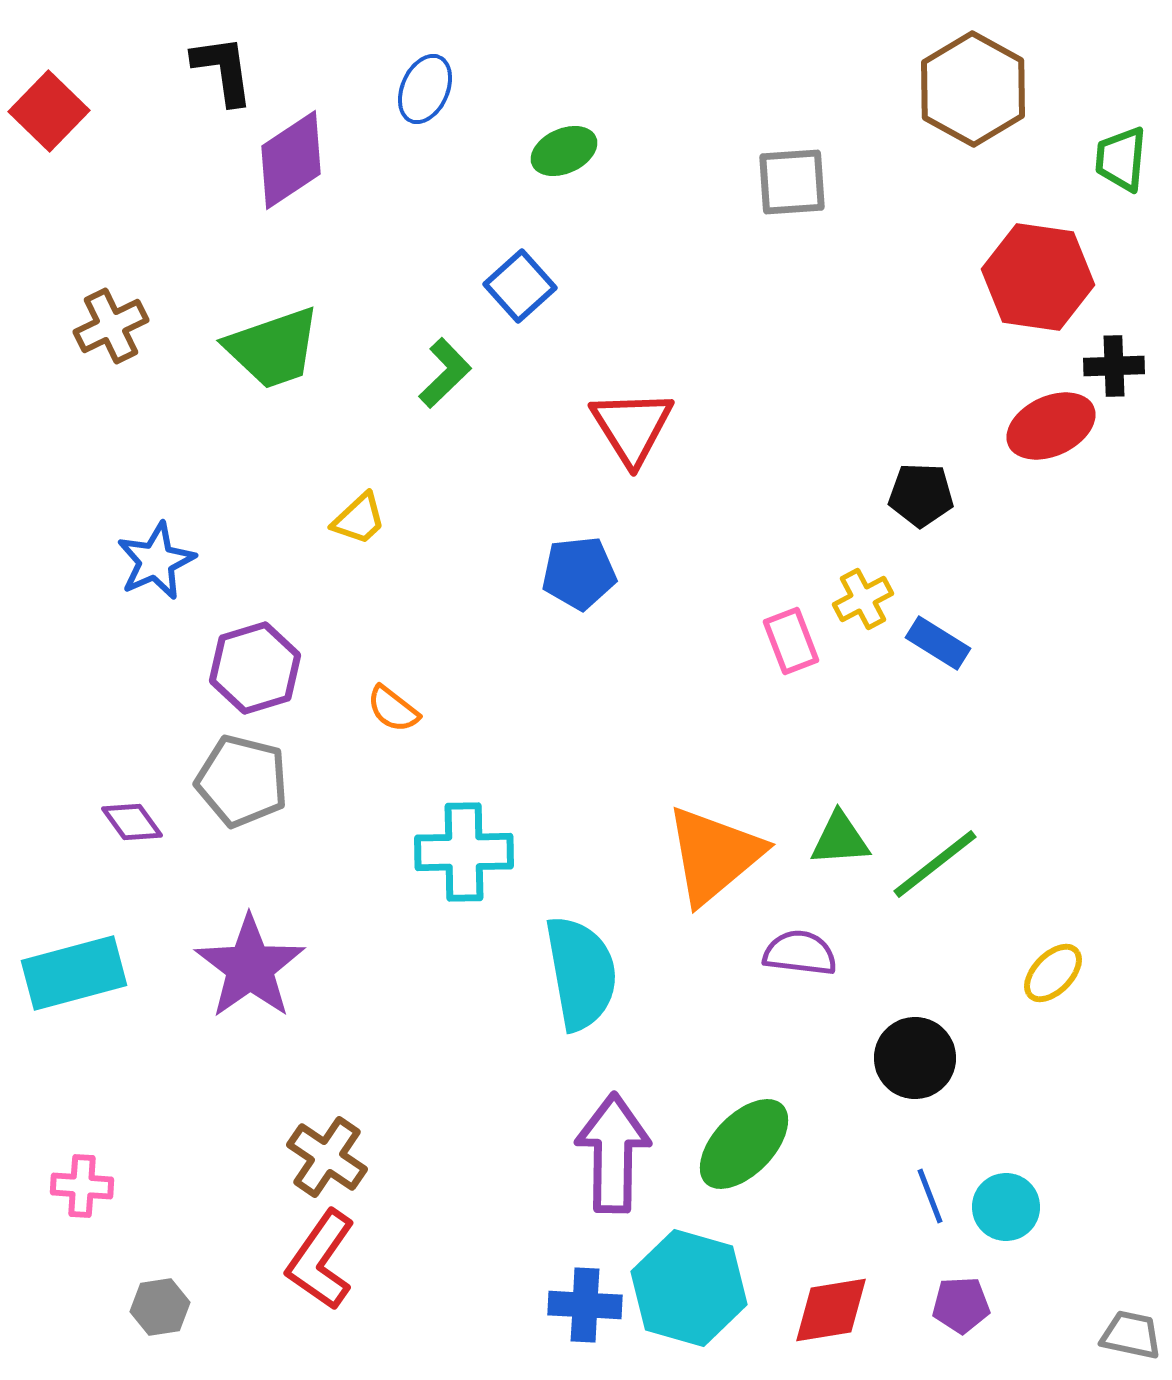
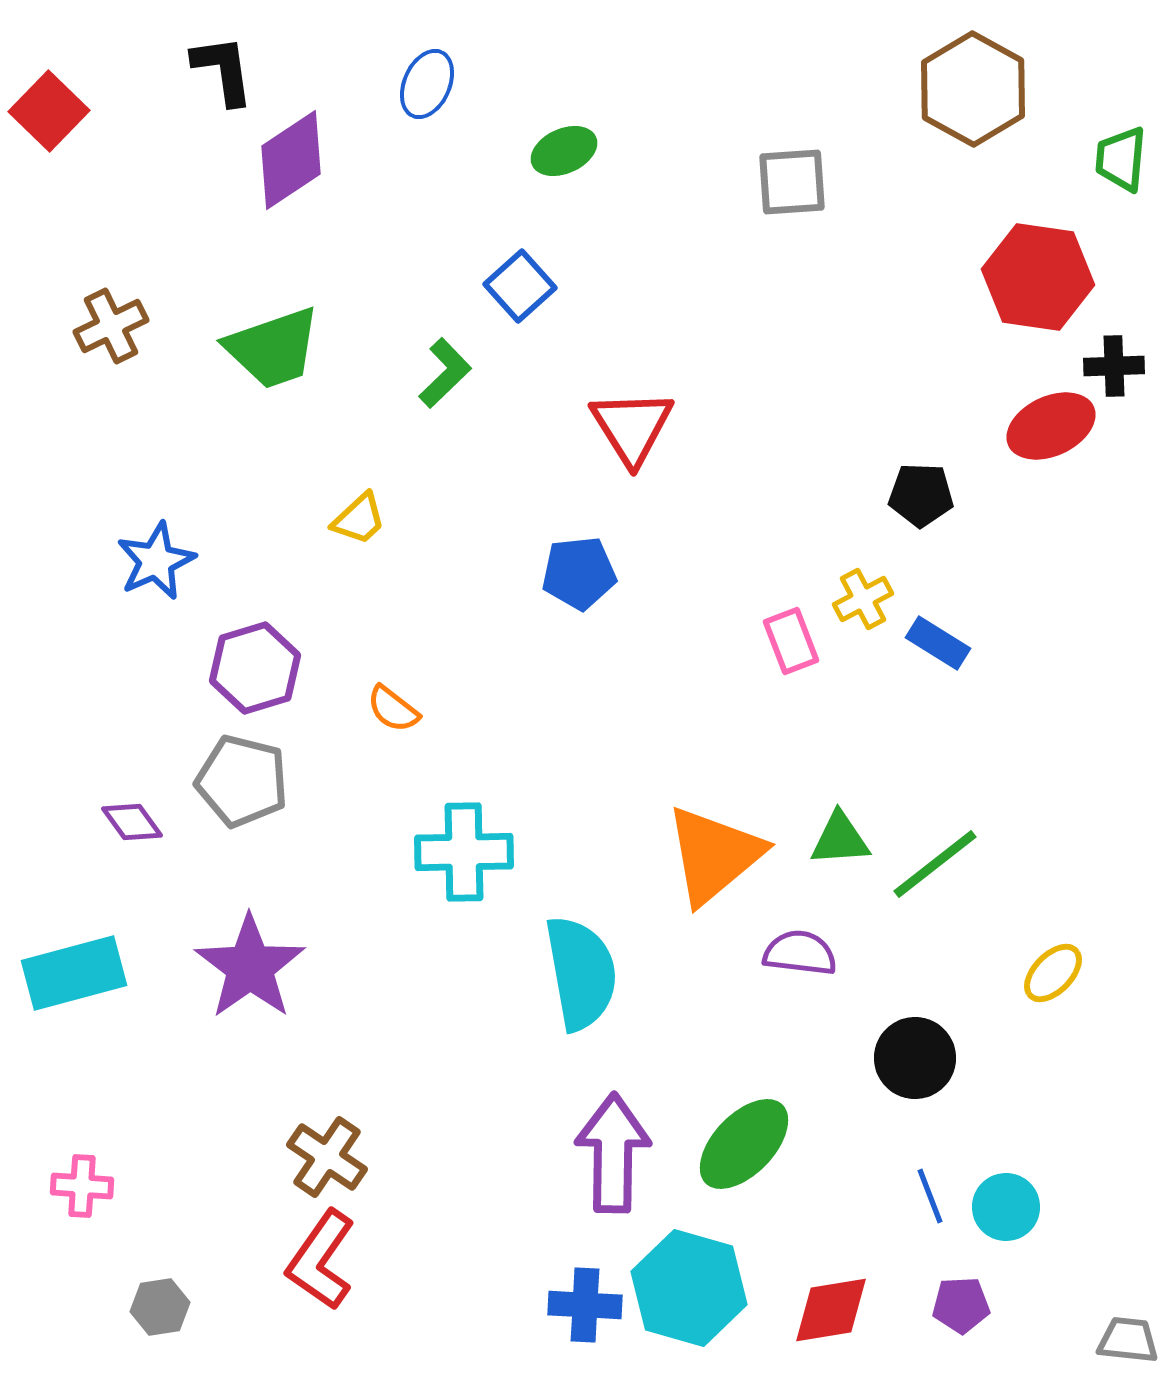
blue ellipse at (425, 89): moved 2 px right, 5 px up
gray trapezoid at (1131, 1335): moved 3 px left, 5 px down; rotated 6 degrees counterclockwise
